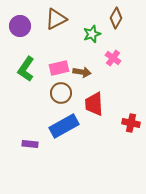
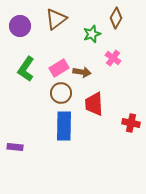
brown triangle: rotated 10 degrees counterclockwise
pink rectangle: rotated 18 degrees counterclockwise
blue rectangle: rotated 60 degrees counterclockwise
purple rectangle: moved 15 px left, 3 px down
